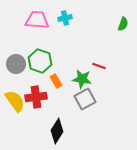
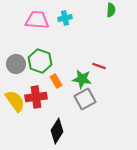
green semicircle: moved 12 px left, 14 px up; rotated 16 degrees counterclockwise
